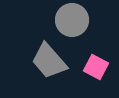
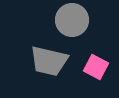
gray trapezoid: rotated 36 degrees counterclockwise
